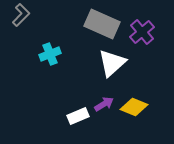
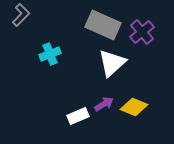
gray rectangle: moved 1 px right, 1 px down
